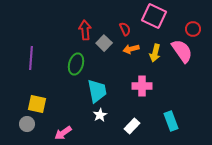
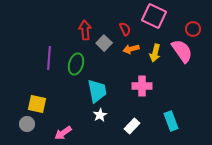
purple line: moved 18 px right
